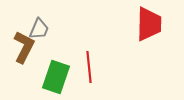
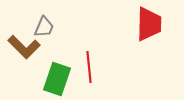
gray trapezoid: moved 5 px right, 2 px up
brown L-shape: rotated 108 degrees clockwise
green rectangle: moved 1 px right, 2 px down
